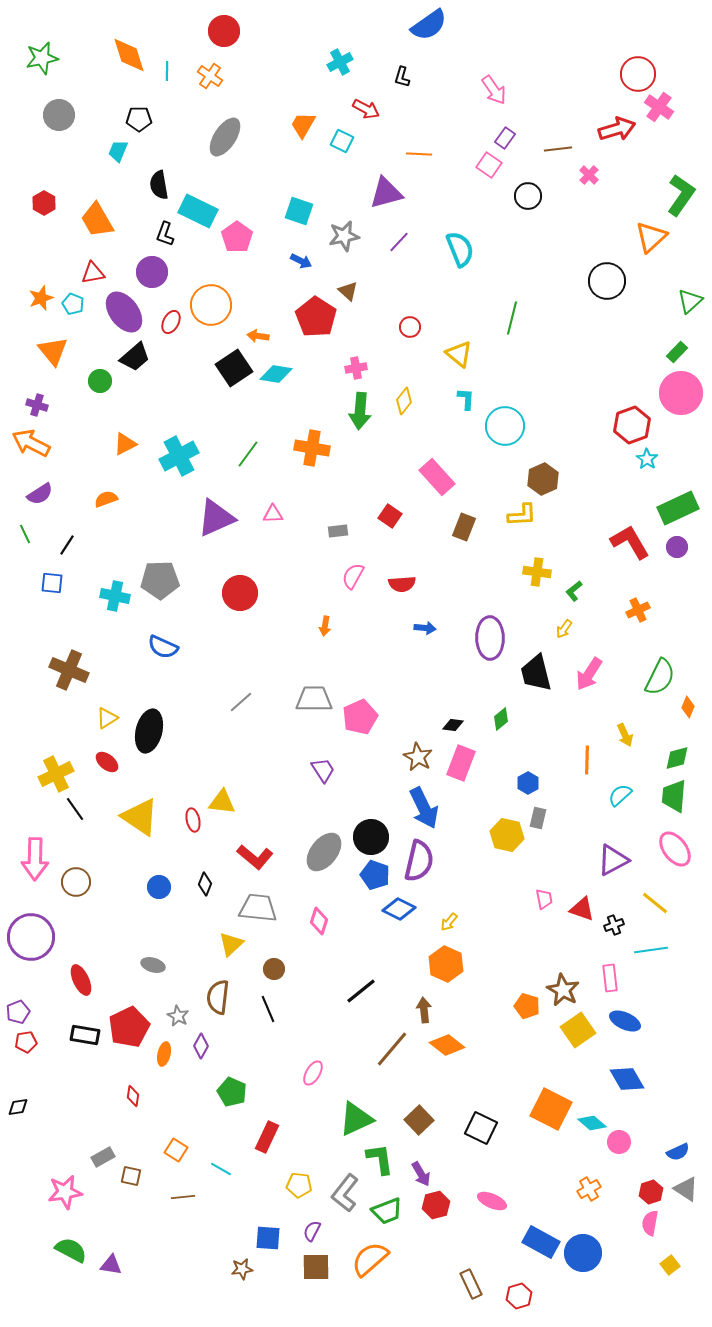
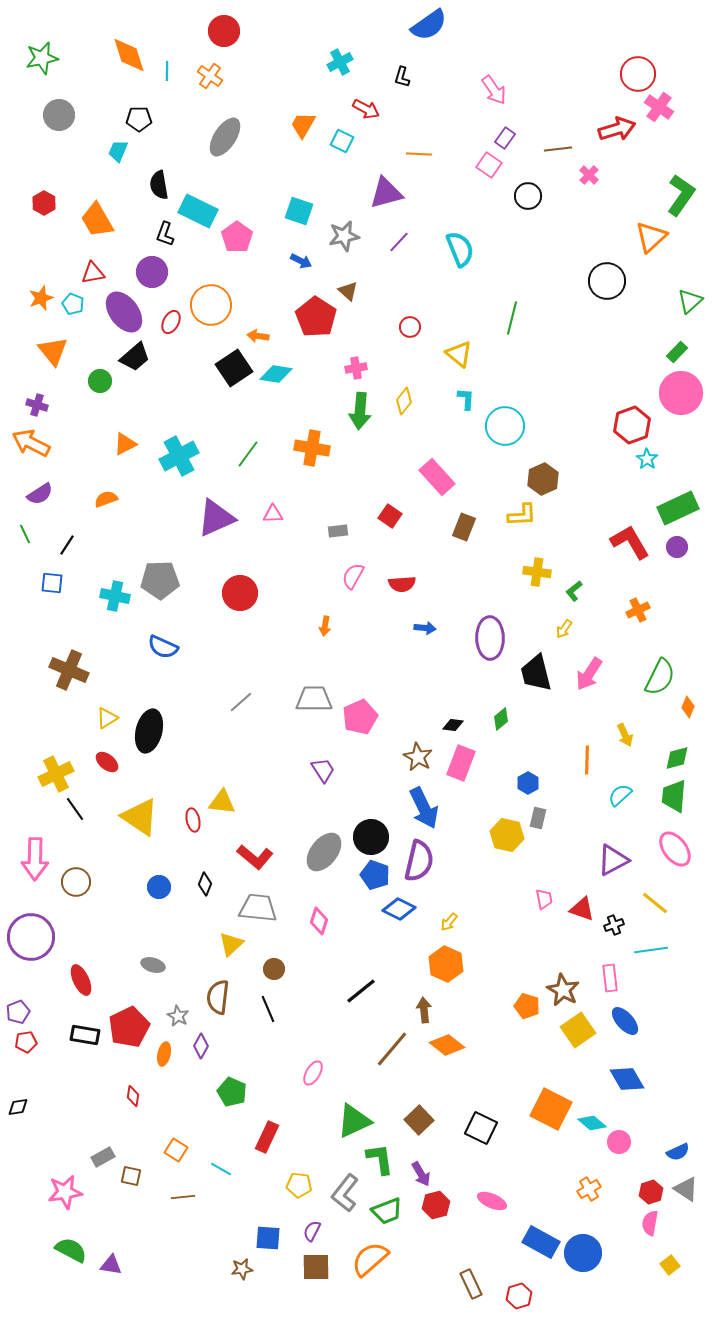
blue ellipse at (625, 1021): rotated 24 degrees clockwise
green triangle at (356, 1119): moved 2 px left, 2 px down
